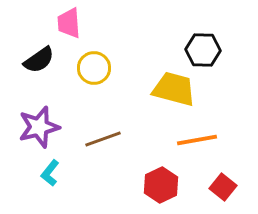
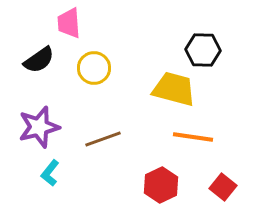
orange line: moved 4 px left, 3 px up; rotated 18 degrees clockwise
